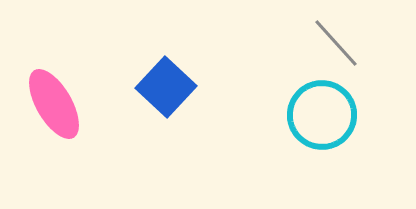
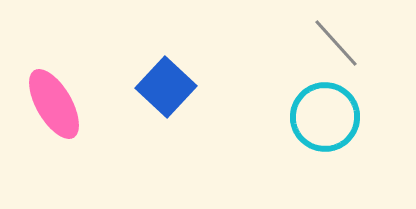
cyan circle: moved 3 px right, 2 px down
